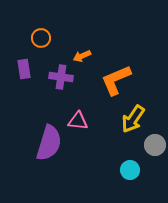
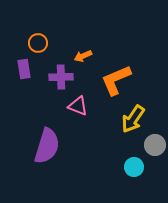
orange circle: moved 3 px left, 5 px down
orange arrow: moved 1 px right
purple cross: rotated 10 degrees counterclockwise
pink triangle: moved 15 px up; rotated 15 degrees clockwise
purple semicircle: moved 2 px left, 3 px down
cyan circle: moved 4 px right, 3 px up
